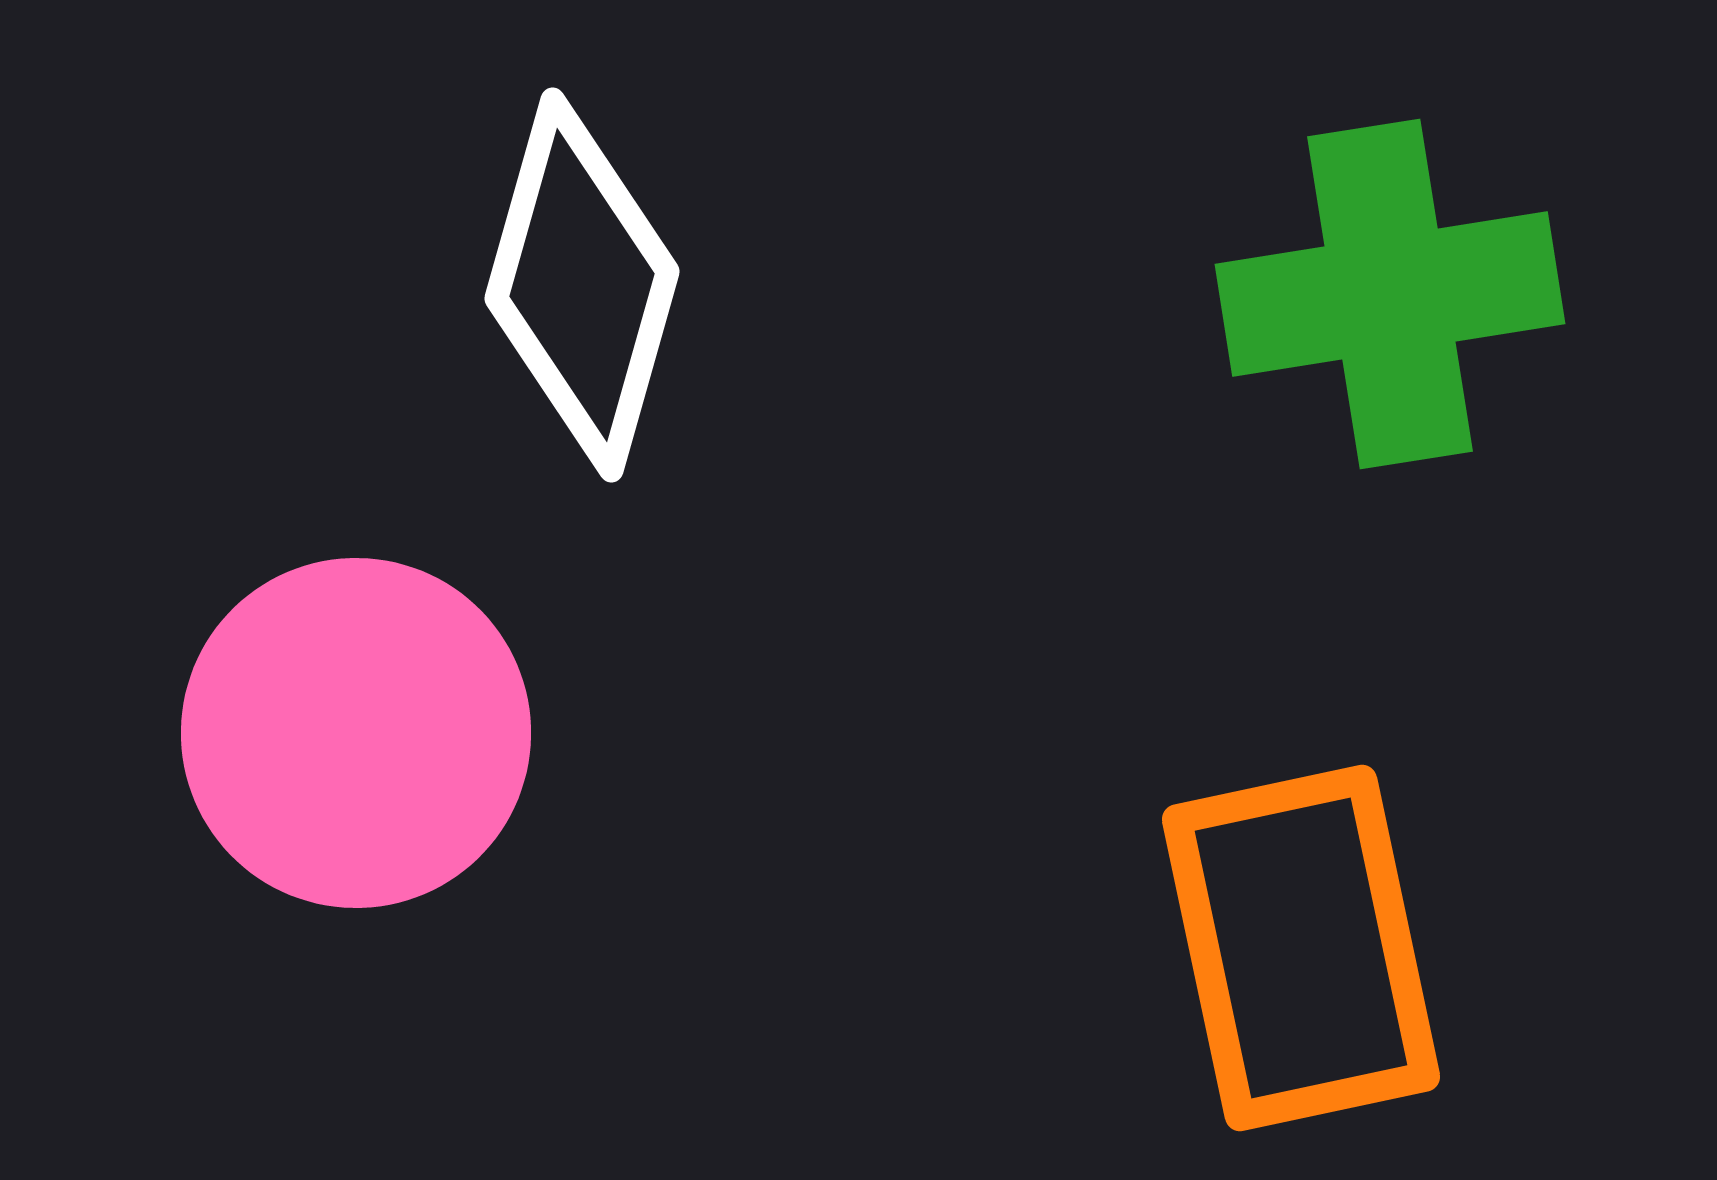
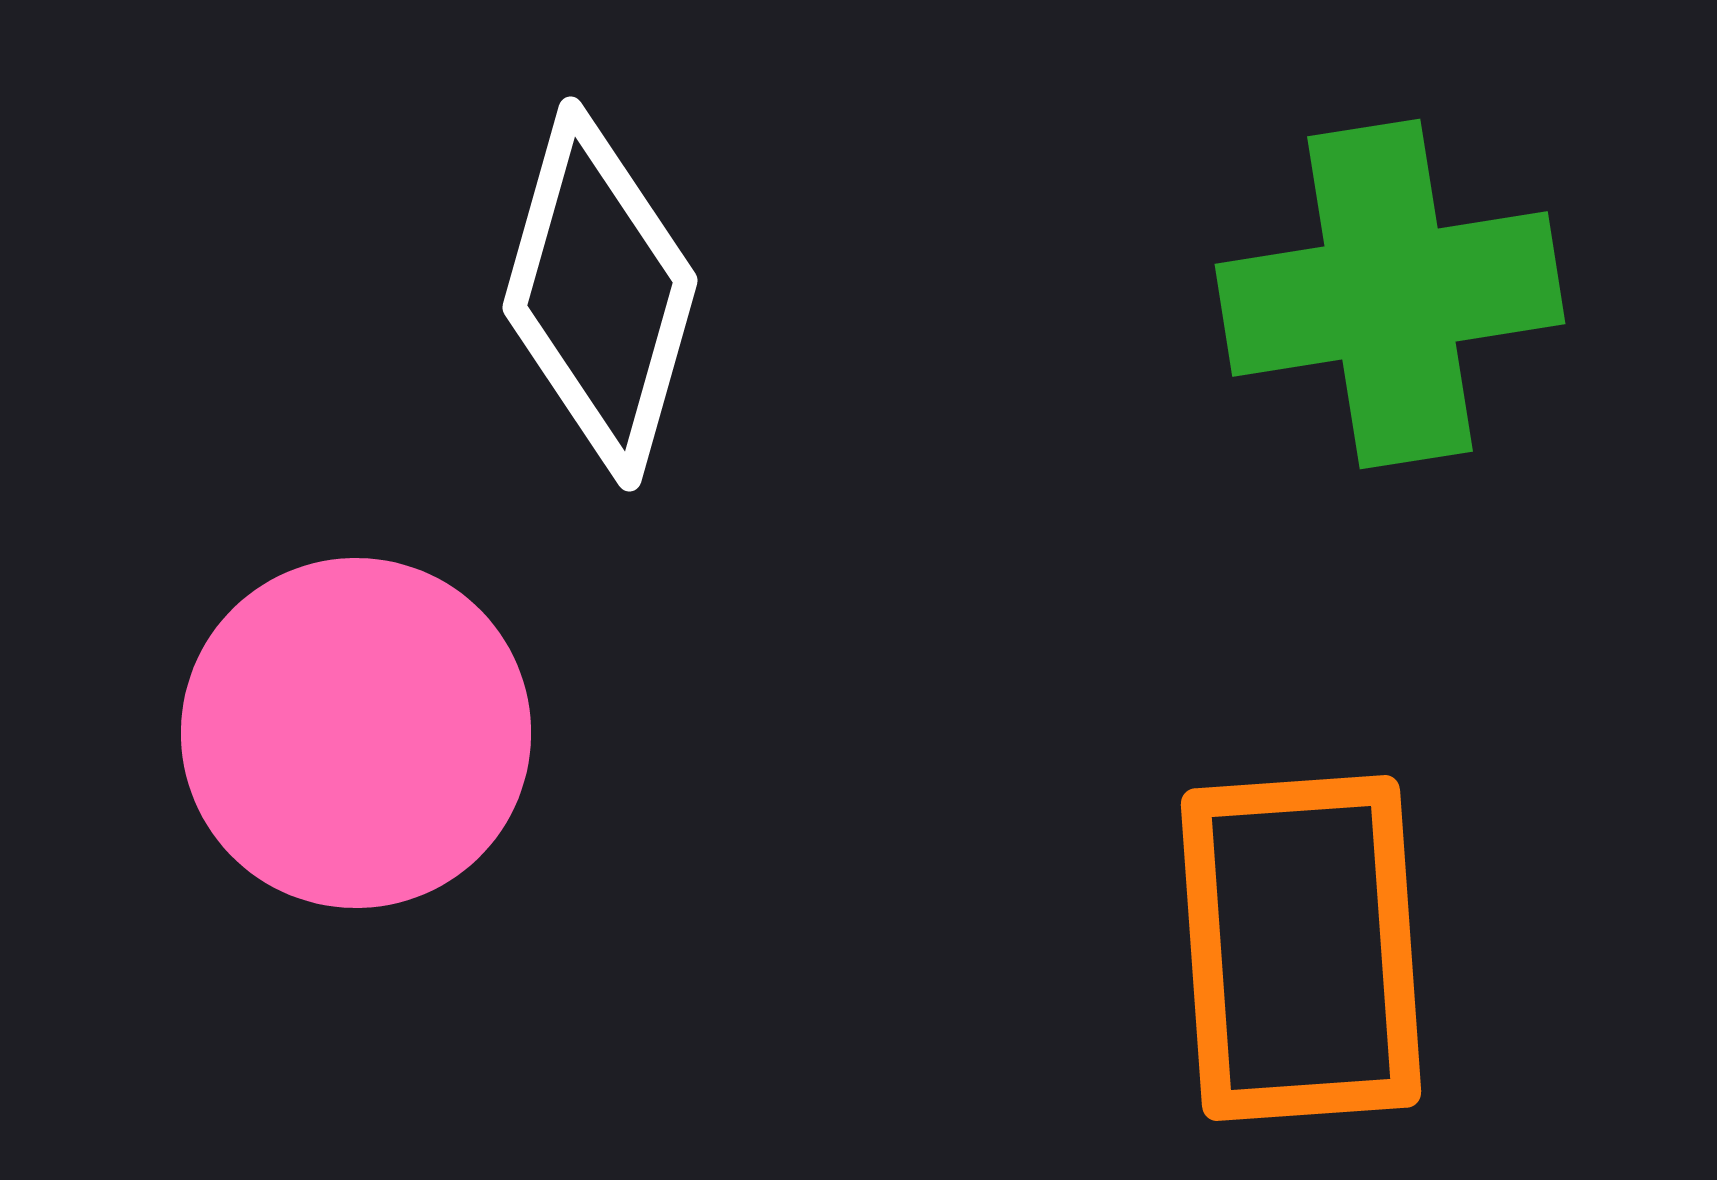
white diamond: moved 18 px right, 9 px down
orange rectangle: rotated 8 degrees clockwise
